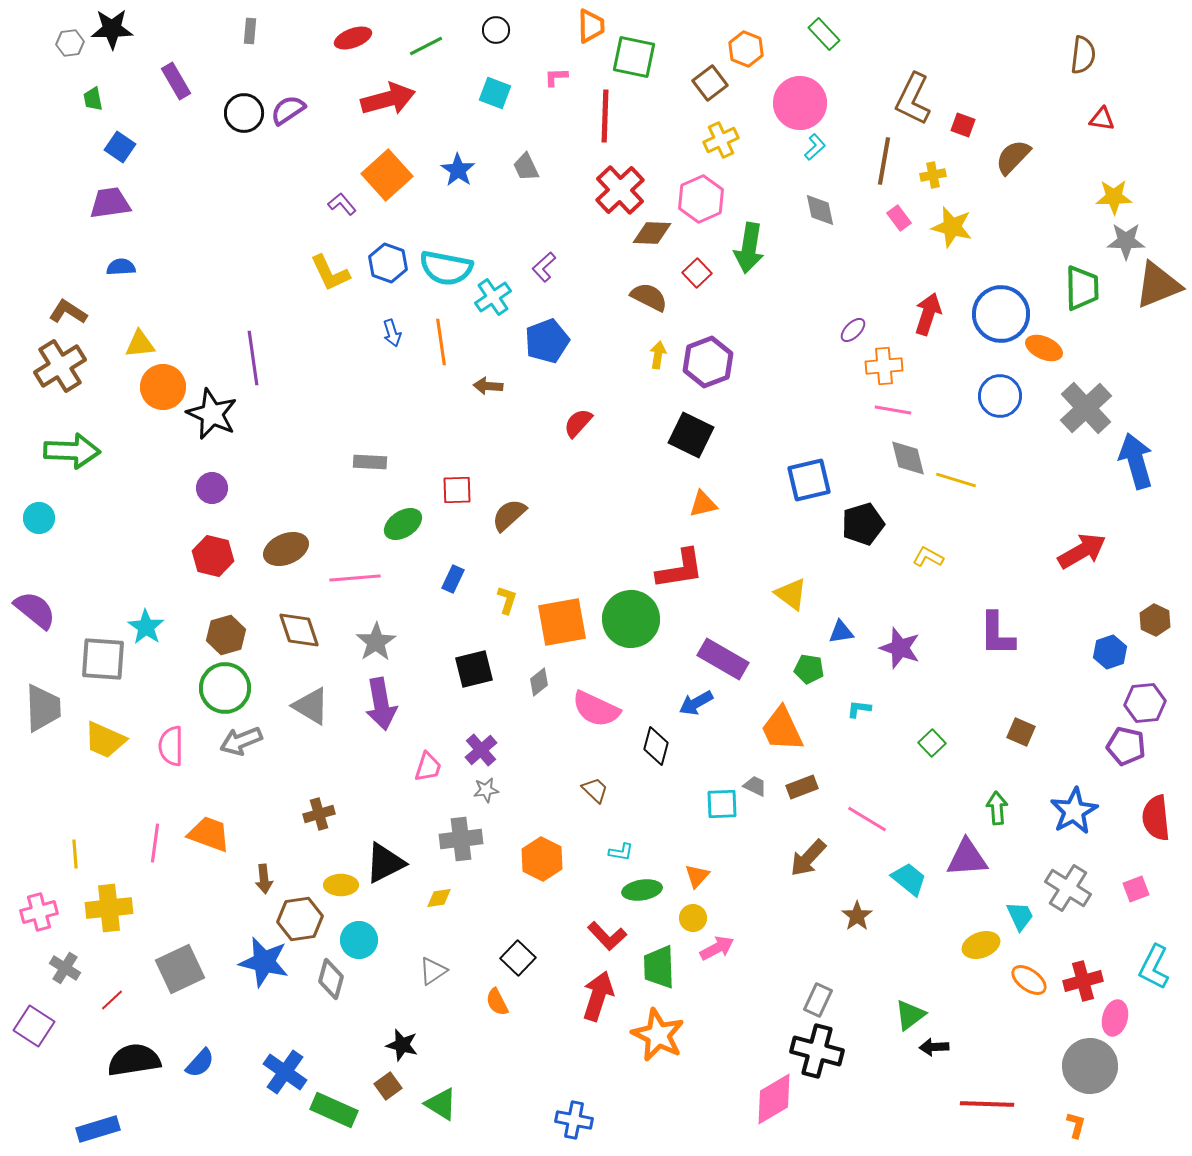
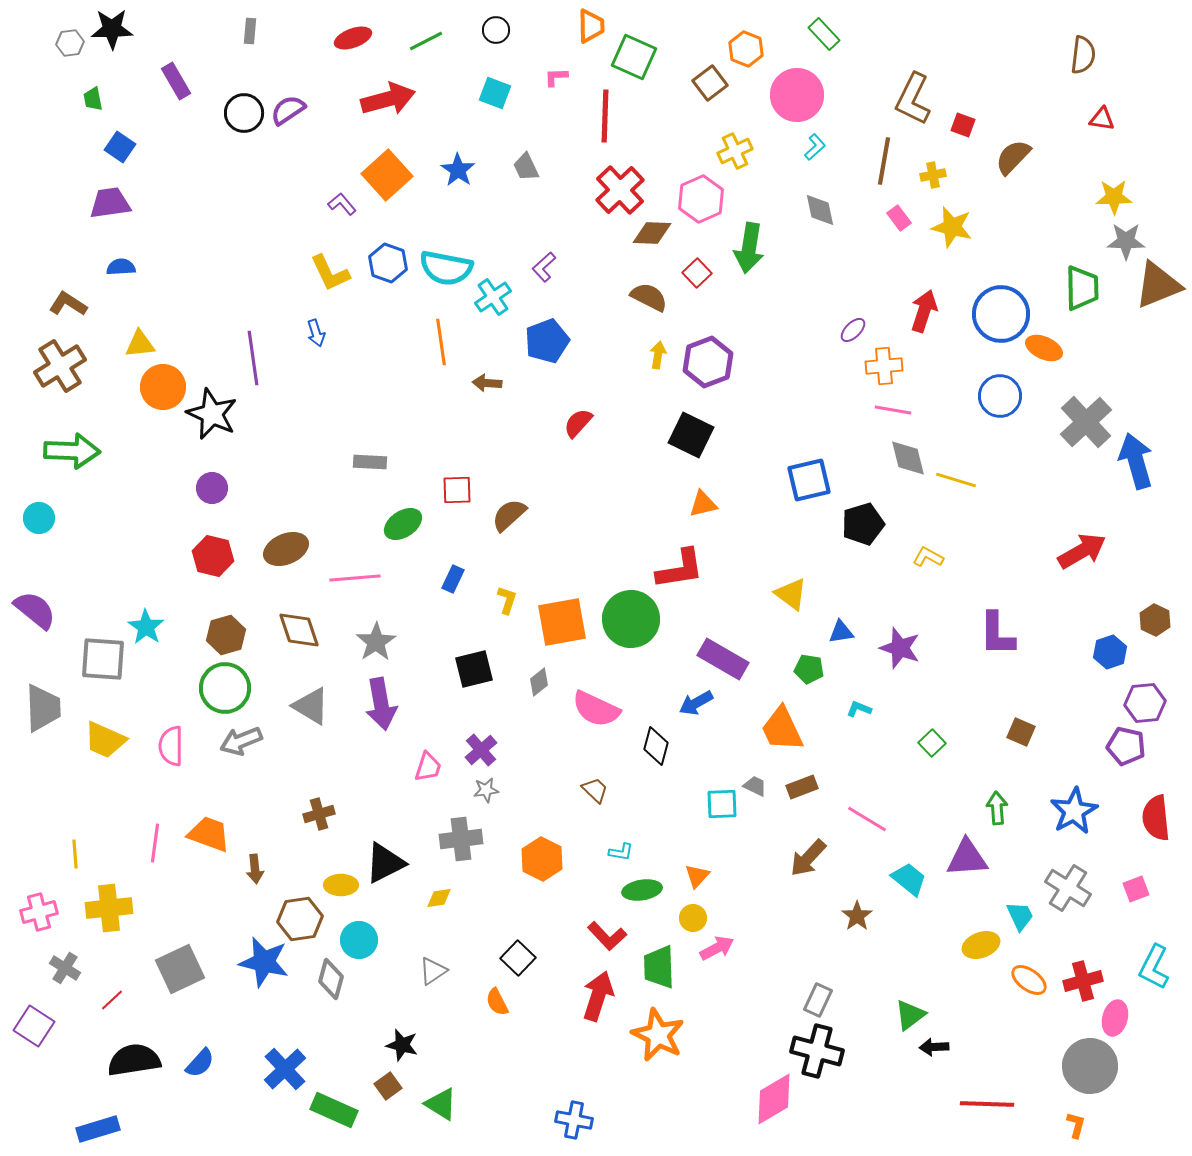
green line at (426, 46): moved 5 px up
green square at (634, 57): rotated 12 degrees clockwise
pink circle at (800, 103): moved 3 px left, 8 px up
yellow cross at (721, 140): moved 14 px right, 11 px down
brown L-shape at (68, 312): moved 8 px up
red arrow at (928, 314): moved 4 px left, 3 px up
blue arrow at (392, 333): moved 76 px left
brown arrow at (488, 386): moved 1 px left, 3 px up
gray cross at (1086, 408): moved 14 px down
cyan L-shape at (859, 709): rotated 15 degrees clockwise
brown arrow at (264, 879): moved 9 px left, 10 px up
blue cross at (285, 1072): moved 3 px up; rotated 12 degrees clockwise
